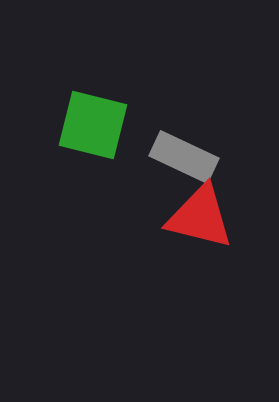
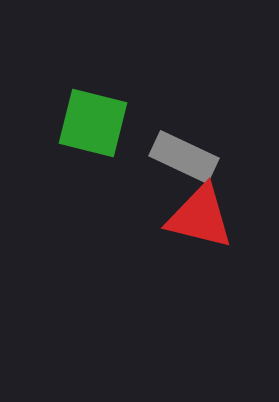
green square: moved 2 px up
